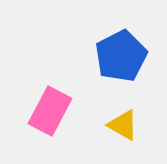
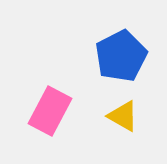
yellow triangle: moved 9 px up
